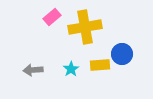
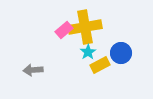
pink rectangle: moved 12 px right, 13 px down
blue circle: moved 1 px left, 1 px up
yellow rectangle: rotated 24 degrees counterclockwise
cyan star: moved 17 px right, 17 px up
